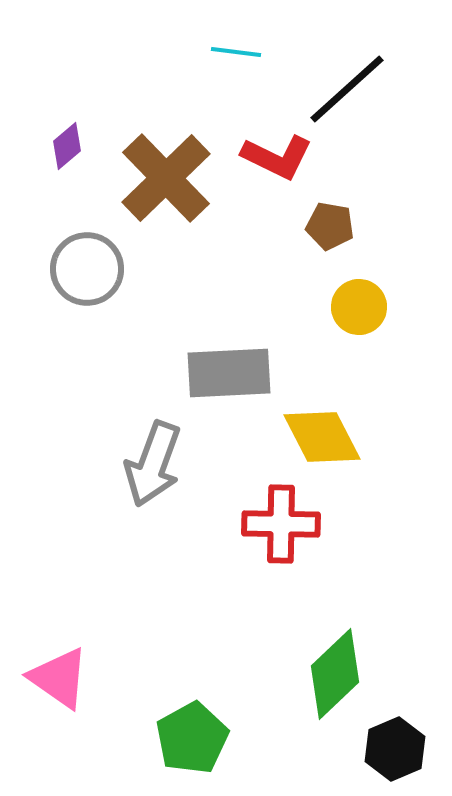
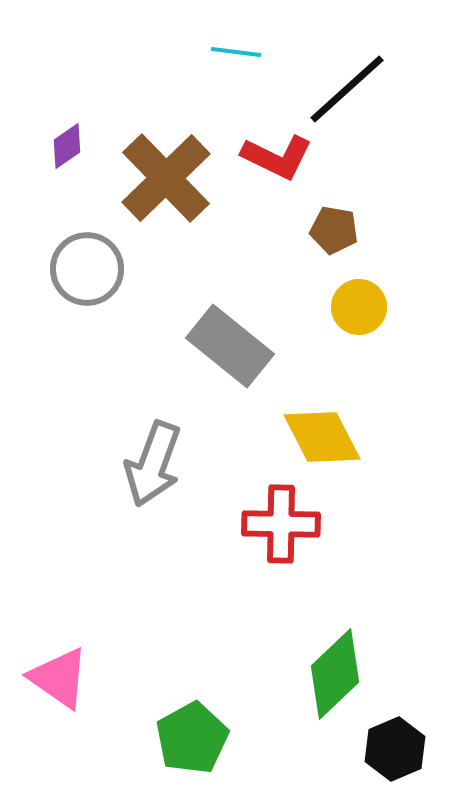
purple diamond: rotated 6 degrees clockwise
brown pentagon: moved 4 px right, 4 px down
gray rectangle: moved 1 px right, 27 px up; rotated 42 degrees clockwise
